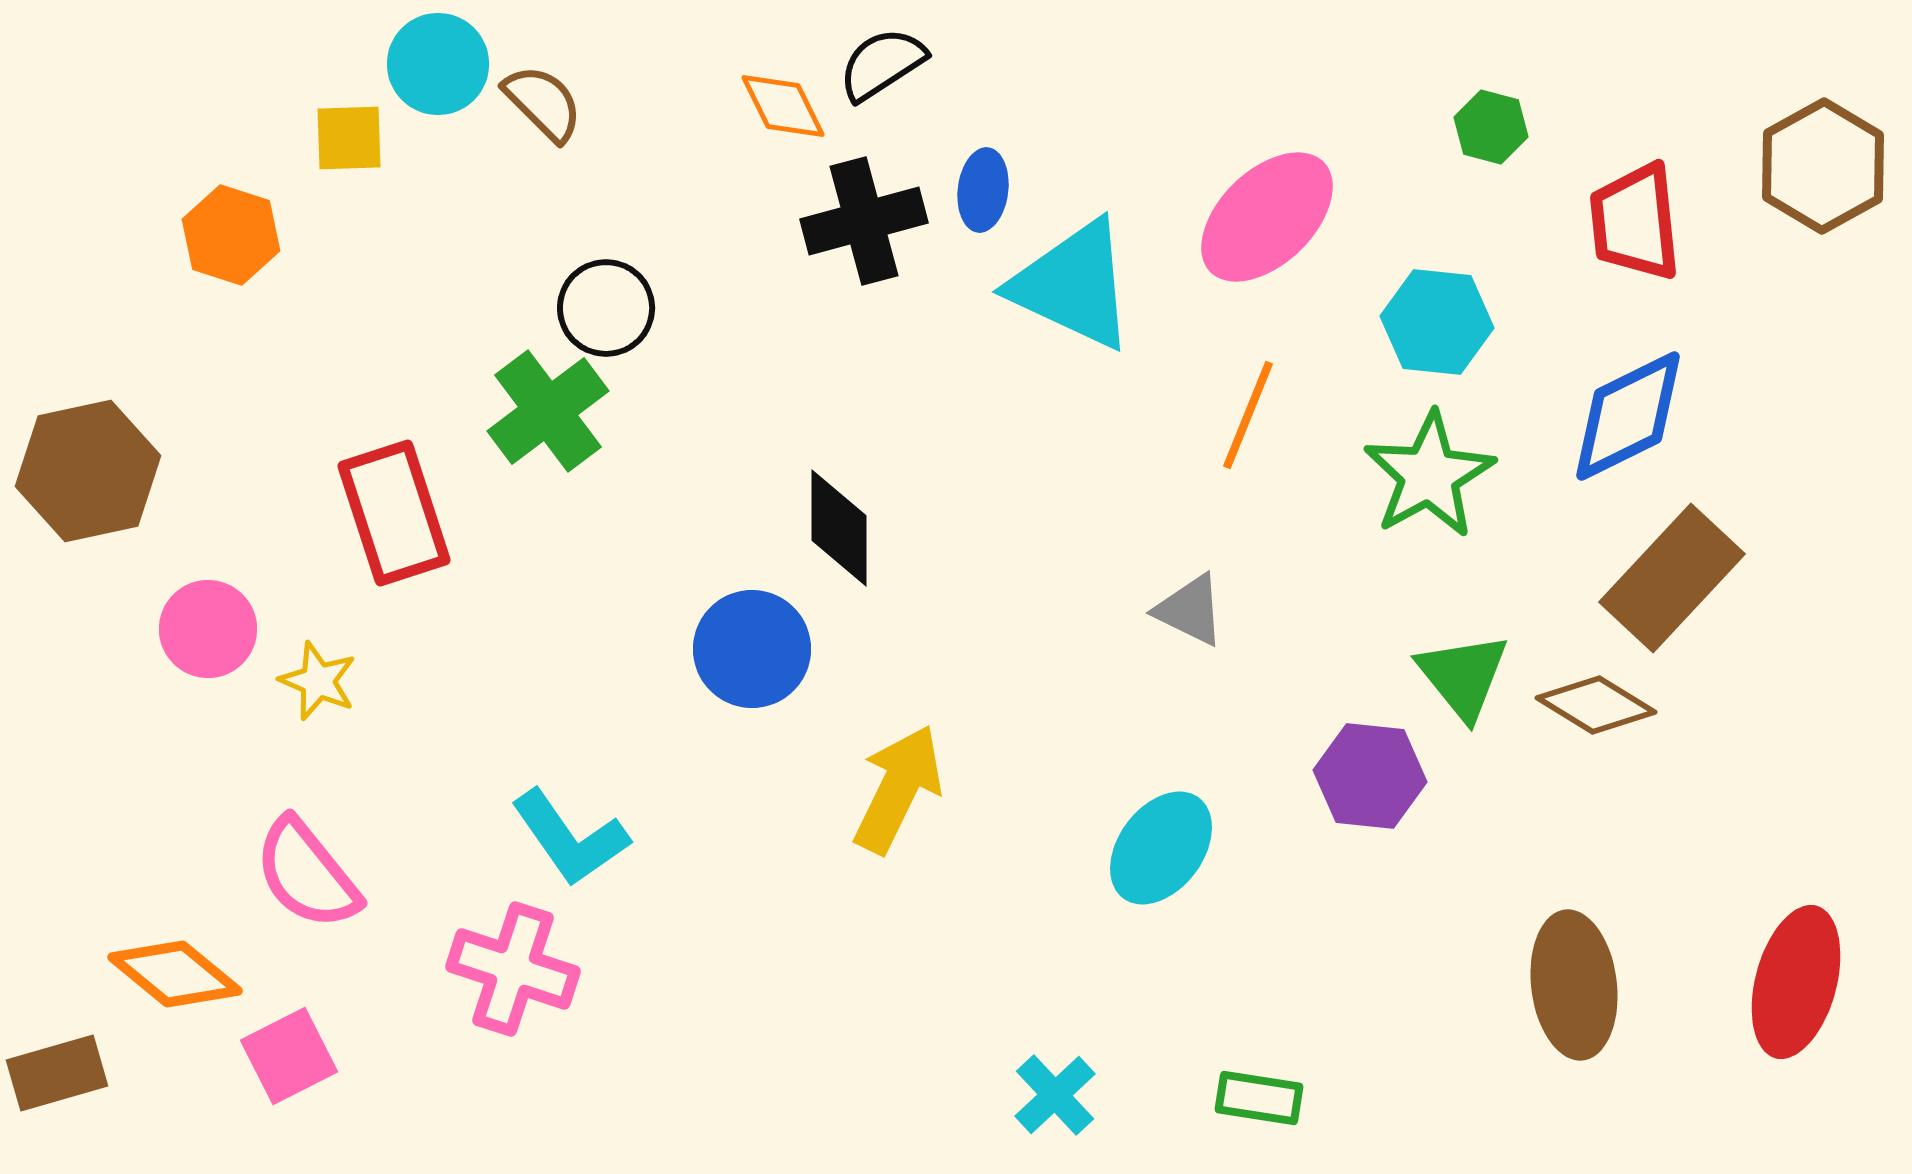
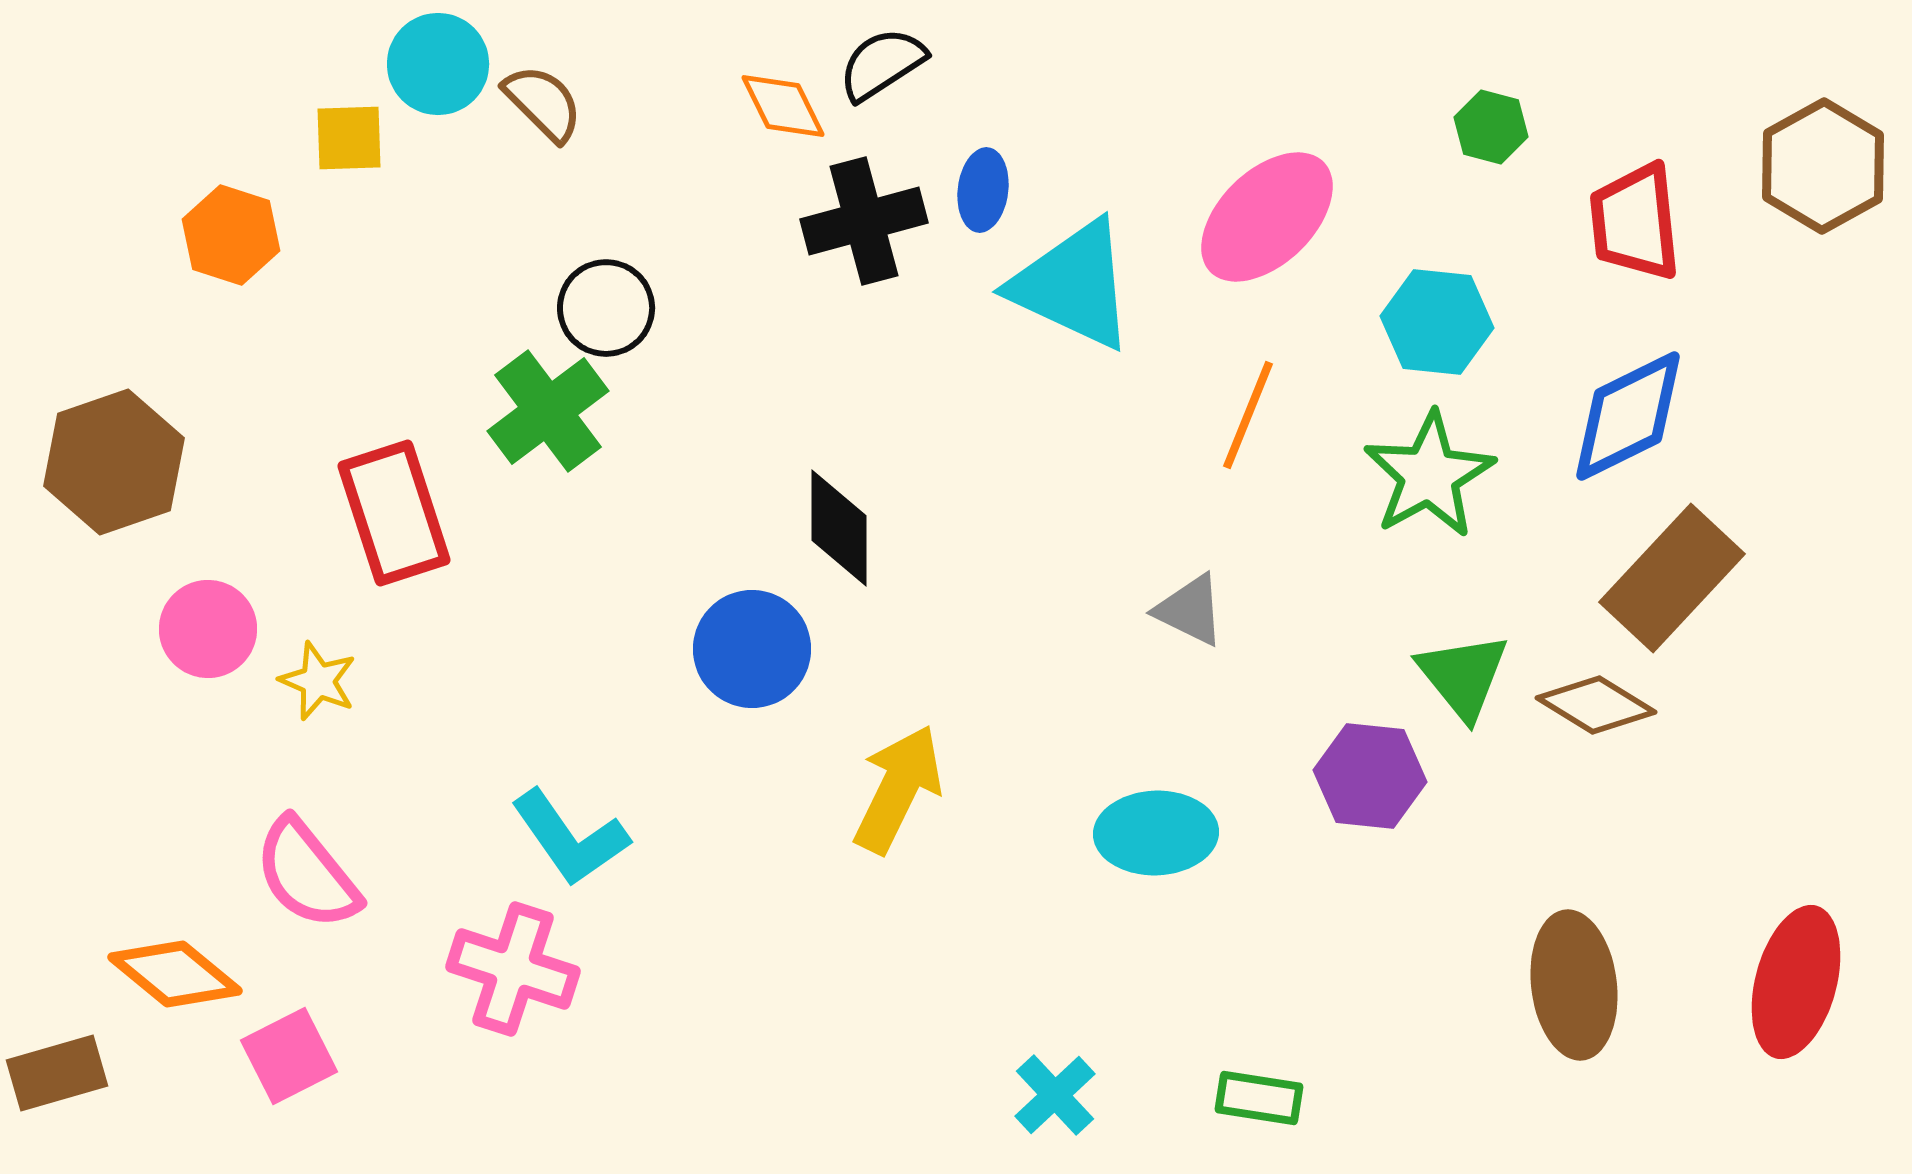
brown hexagon at (88, 471): moved 26 px right, 9 px up; rotated 7 degrees counterclockwise
cyan ellipse at (1161, 848): moved 5 px left, 15 px up; rotated 51 degrees clockwise
